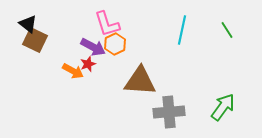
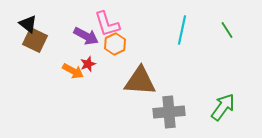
purple arrow: moved 7 px left, 11 px up
